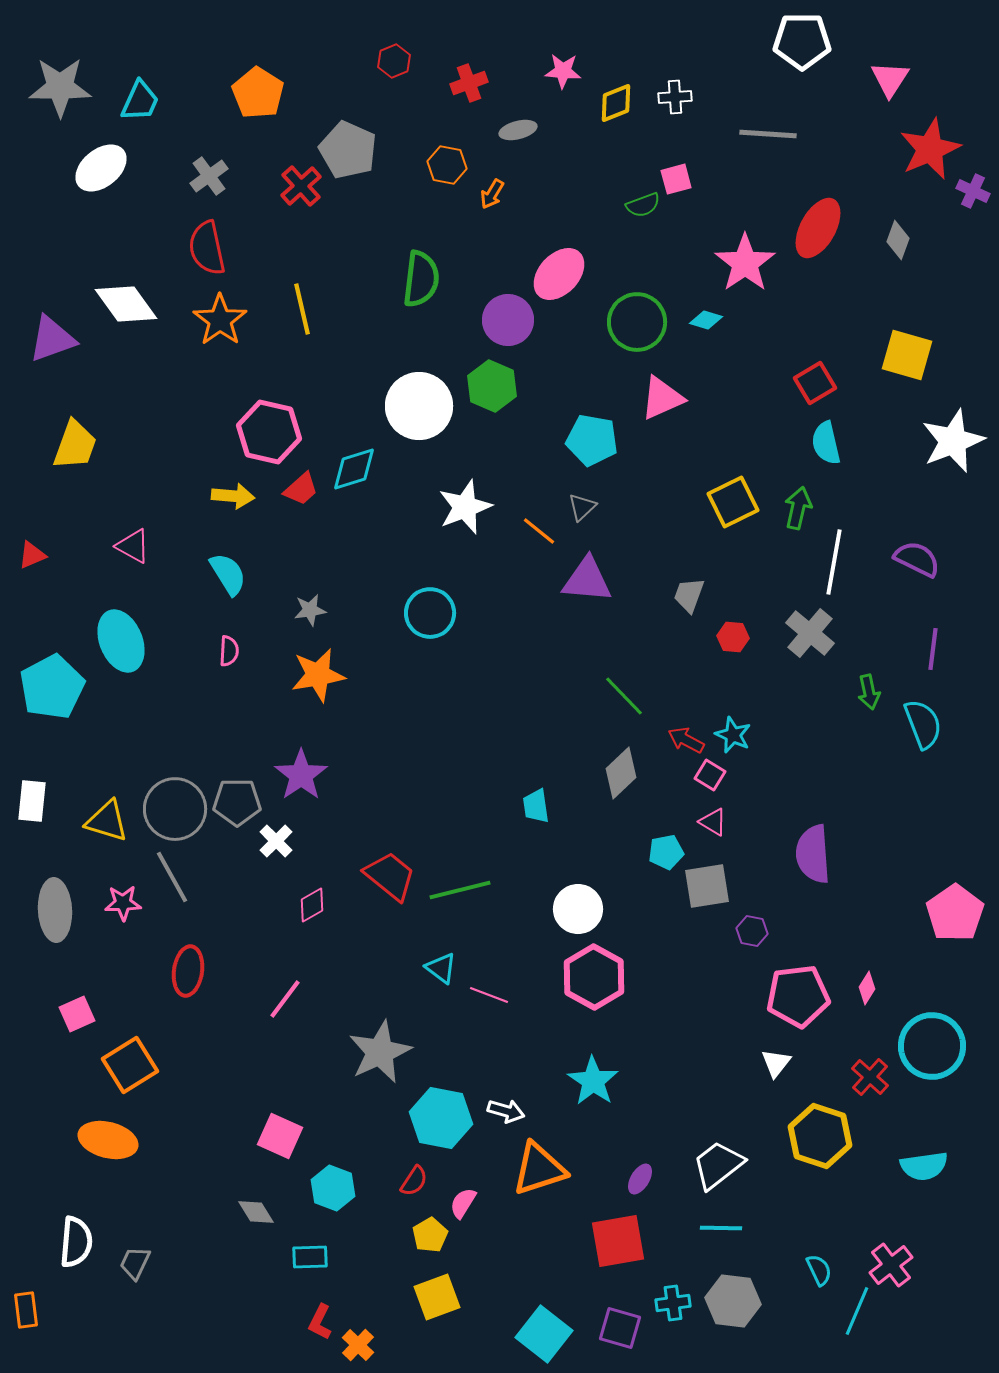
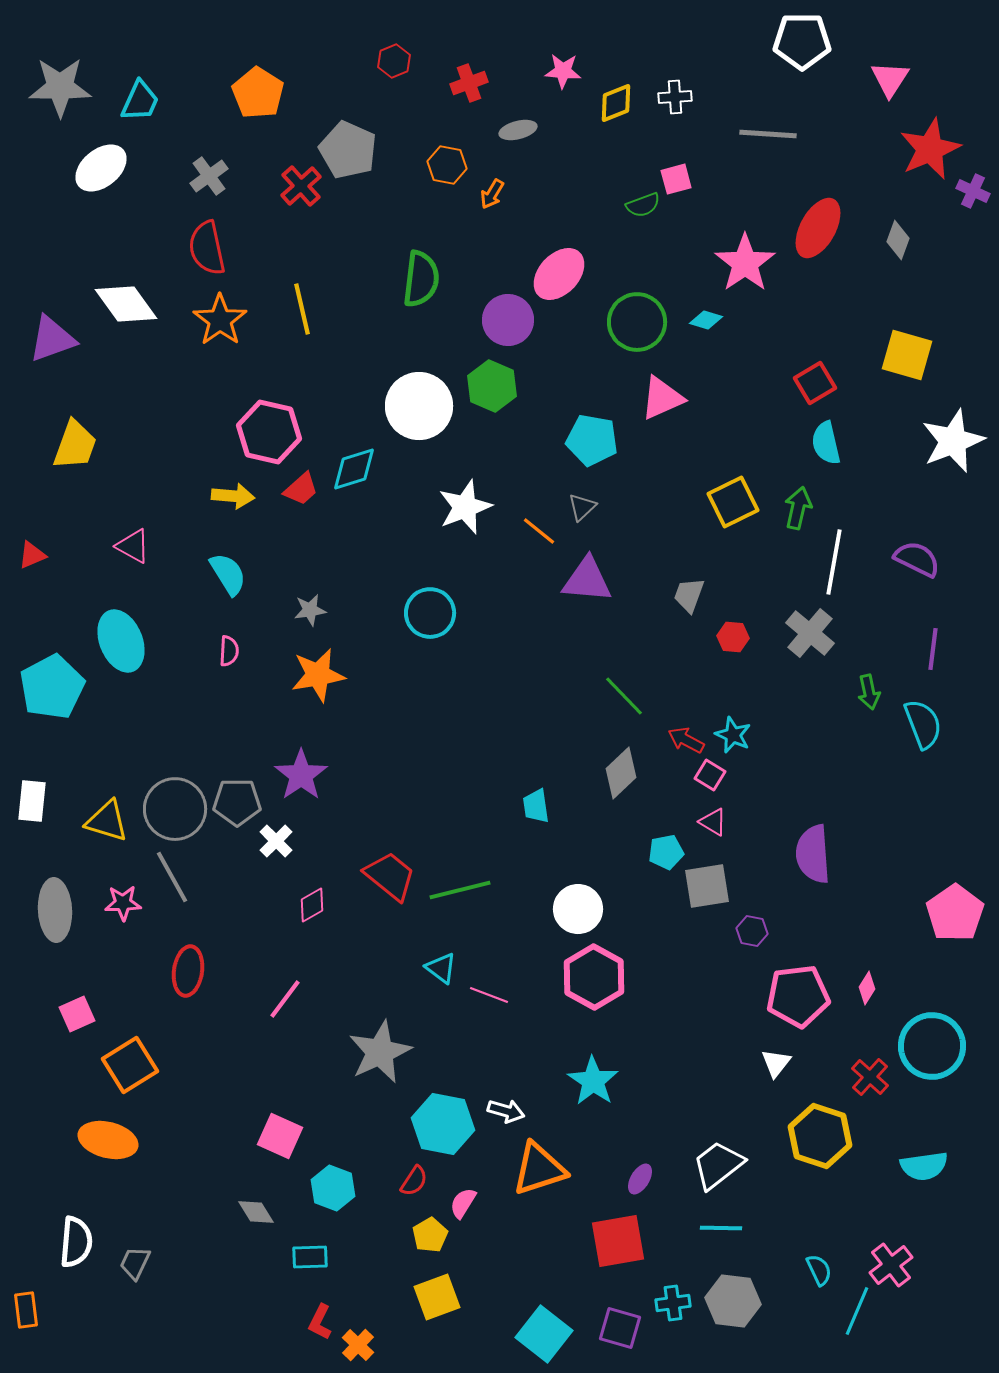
cyan hexagon at (441, 1118): moved 2 px right, 6 px down
